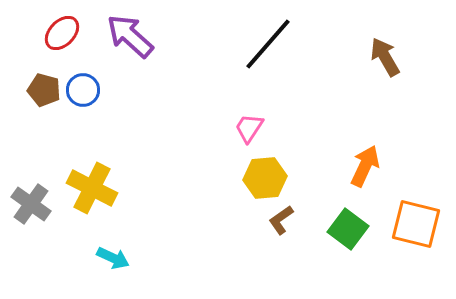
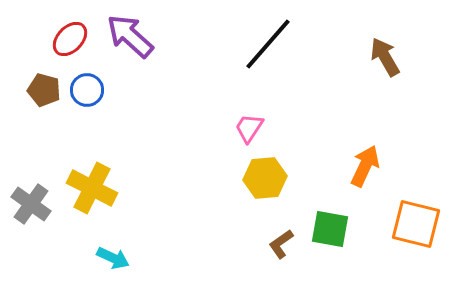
red ellipse: moved 8 px right, 6 px down
blue circle: moved 4 px right
brown L-shape: moved 24 px down
green square: moved 18 px left; rotated 27 degrees counterclockwise
